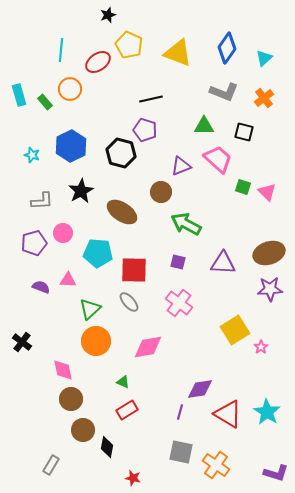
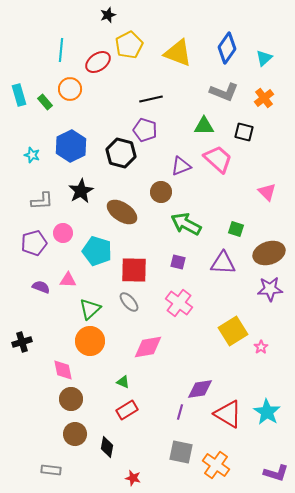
yellow pentagon at (129, 45): rotated 20 degrees clockwise
green square at (243, 187): moved 7 px left, 42 px down
cyan pentagon at (98, 253): moved 1 px left, 2 px up; rotated 12 degrees clockwise
yellow square at (235, 330): moved 2 px left, 1 px down
orange circle at (96, 341): moved 6 px left
black cross at (22, 342): rotated 36 degrees clockwise
brown circle at (83, 430): moved 8 px left, 4 px down
gray rectangle at (51, 465): moved 5 px down; rotated 66 degrees clockwise
